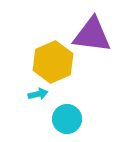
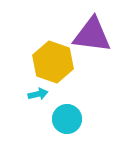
yellow hexagon: rotated 18 degrees counterclockwise
